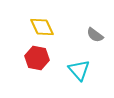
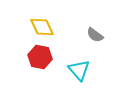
red hexagon: moved 3 px right, 1 px up
